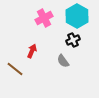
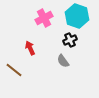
cyan hexagon: rotated 10 degrees counterclockwise
black cross: moved 3 px left
red arrow: moved 2 px left, 3 px up; rotated 48 degrees counterclockwise
brown line: moved 1 px left, 1 px down
